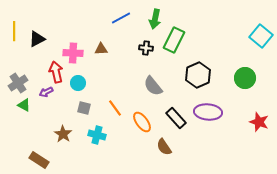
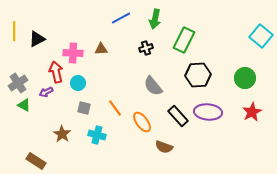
green rectangle: moved 10 px right
black cross: rotated 24 degrees counterclockwise
black hexagon: rotated 20 degrees clockwise
black rectangle: moved 2 px right, 2 px up
red star: moved 7 px left, 10 px up; rotated 24 degrees clockwise
brown star: moved 1 px left
brown semicircle: rotated 36 degrees counterclockwise
brown rectangle: moved 3 px left, 1 px down
